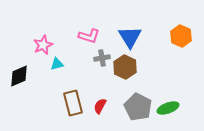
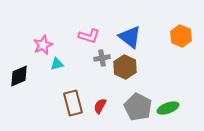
blue triangle: rotated 20 degrees counterclockwise
